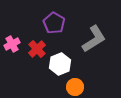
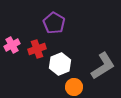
gray L-shape: moved 9 px right, 27 px down
pink cross: moved 1 px down
red cross: rotated 24 degrees clockwise
orange circle: moved 1 px left
